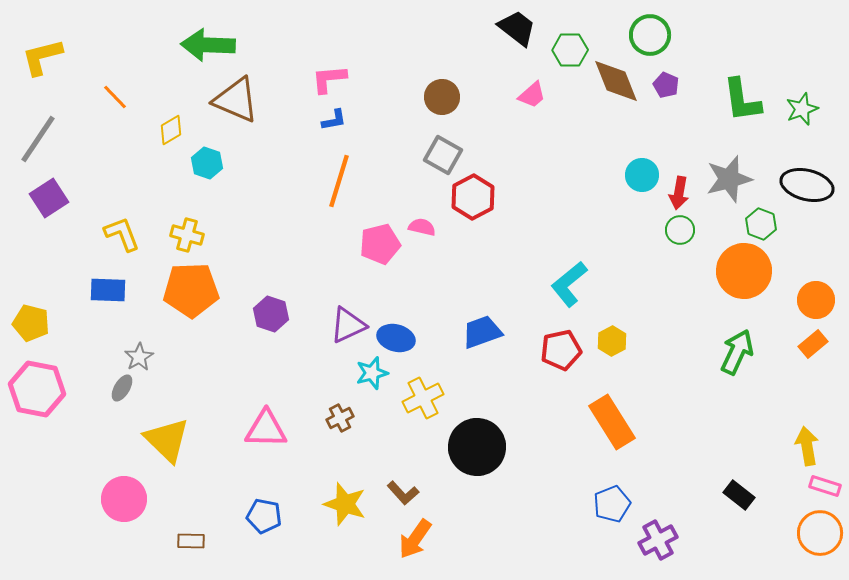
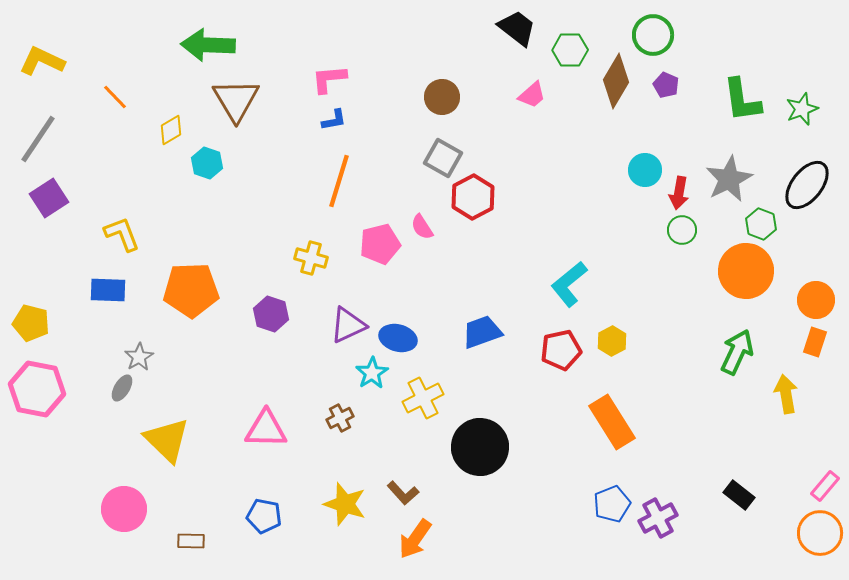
green circle at (650, 35): moved 3 px right
yellow L-shape at (42, 57): moved 4 px down; rotated 39 degrees clockwise
brown diamond at (616, 81): rotated 52 degrees clockwise
brown triangle at (236, 100): rotated 36 degrees clockwise
gray square at (443, 155): moved 3 px down
cyan circle at (642, 175): moved 3 px right, 5 px up
gray star at (729, 179): rotated 12 degrees counterclockwise
black ellipse at (807, 185): rotated 66 degrees counterclockwise
pink semicircle at (422, 227): rotated 136 degrees counterclockwise
green circle at (680, 230): moved 2 px right
yellow cross at (187, 235): moved 124 px right, 23 px down
orange circle at (744, 271): moved 2 px right
blue ellipse at (396, 338): moved 2 px right
orange rectangle at (813, 344): moved 2 px right, 2 px up; rotated 32 degrees counterclockwise
cyan star at (372, 373): rotated 16 degrees counterclockwise
yellow arrow at (807, 446): moved 21 px left, 52 px up
black circle at (477, 447): moved 3 px right
pink rectangle at (825, 486): rotated 68 degrees counterclockwise
pink circle at (124, 499): moved 10 px down
purple cross at (658, 540): moved 22 px up
